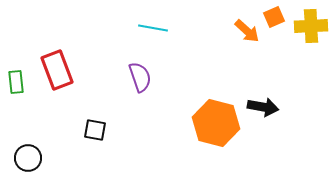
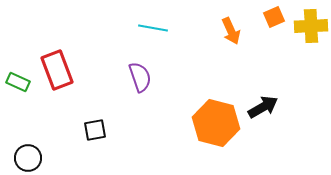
orange arrow: moved 16 px left; rotated 24 degrees clockwise
green rectangle: moved 2 px right; rotated 60 degrees counterclockwise
black arrow: rotated 40 degrees counterclockwise
black square: rotated 20 degrees counterclockwise
